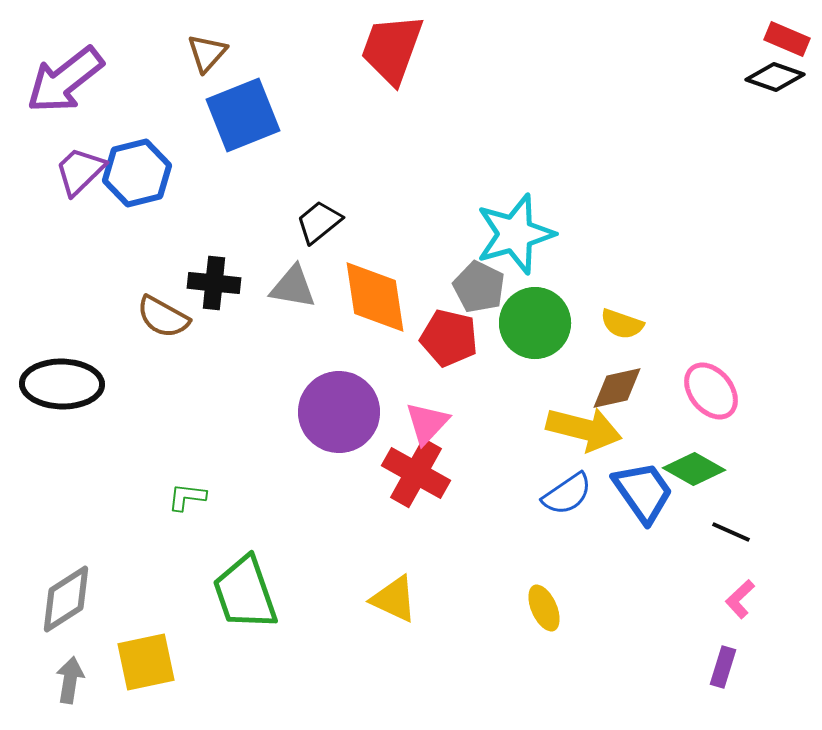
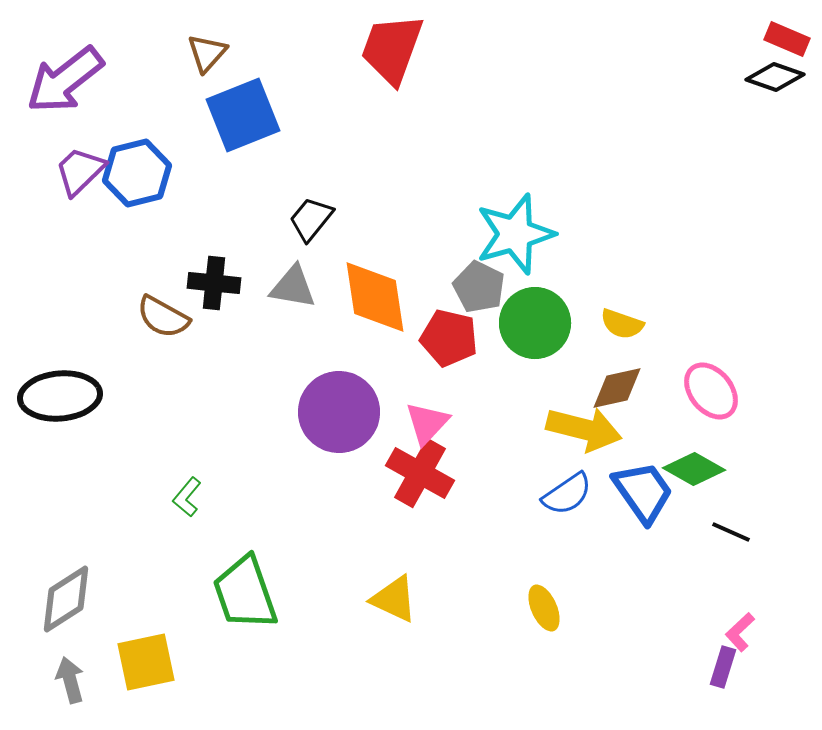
black trapezoid: moved 8 px left, 3 px up; rotated 12 degrees counterclockwise
black ellipse: moved 2 px left, 12 px down; rotated 6 degrees counterclockwise
red cross: moved 4 px right
green L-shape: rotated 57 degrees counterclockwise
pink L-shape: moved 33 px down
gray arrow: rotated 24 degrees counterclockwise
